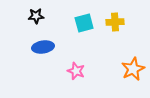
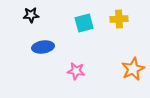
black star: moved 5 px left, 1 px up
yellow cross: moved 4 px right, 3 px up
pink star: rotated 12 degrees counterclockwise
